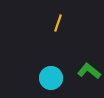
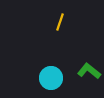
yellow line: moved 2 px right, 1 px up
